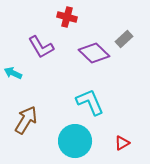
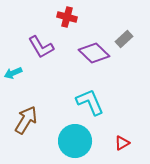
cyan arrow: rotated 48 degrees counterclockwise
